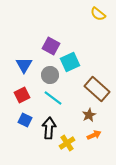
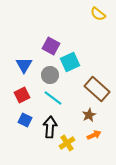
black arrow: moved 1 px right, 1 px up
